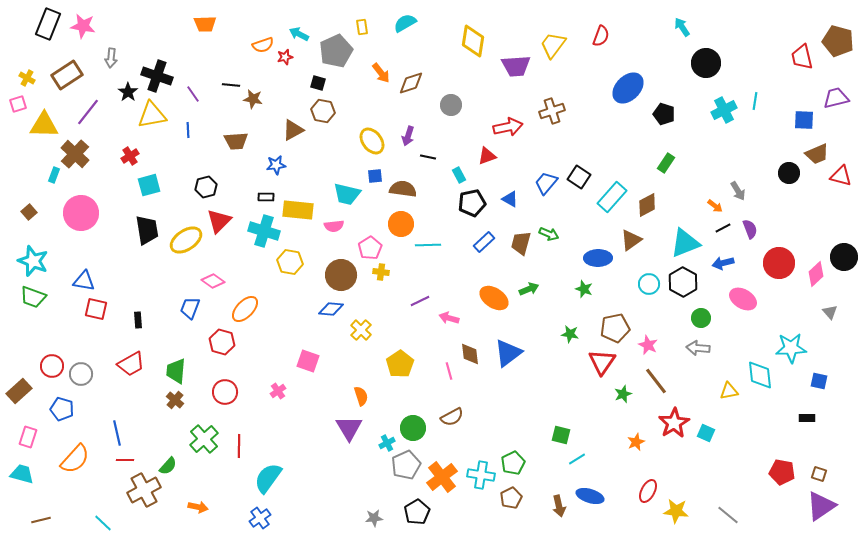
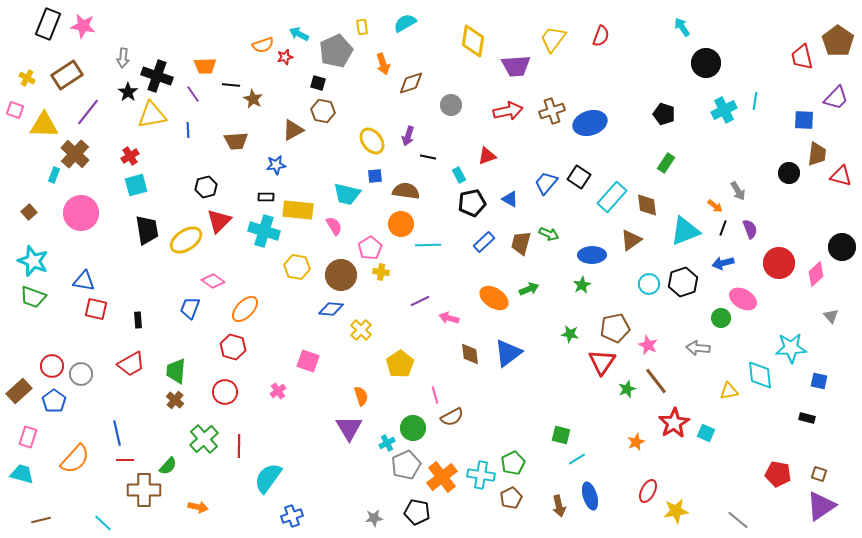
orange trapezoid at (205, 24): moved 42 px down
brown pentagon at (838, 41): rotated 20 degrees clockwise
yellow trapezoid at (553, 45): moved 6 px up
gray arrow at (111, 58): moved 12 px right
orange arrow at (381, 73): moved 2 px right, 9 px up; rotated 20 degrees clockwise
blue ellipse at (628, 88): moved 38 px left, 35 px down; rotated 28 degrees clockwise
purple trapezoid at (836, 98): rotated 148 degrees clockwise
brown star at (253, 99): rotated 18 degrees clockwise
pink square at (18, 104): moved 3 px left, 6 px down; rotated 36 degrees clockwise
red arrow at (508, 127): moved 16 px up
brown trapezoid at (817, 154): rotated 60 degrees counterclockwise
cyan square at (149, 185): moved 13 px left
brown semicircle at (403, 189): moved 3 px right, 2 px down
brown diamond at (647, 205): rotated 70 degrees counterclockwise
pink semicircle at (334, 226): rotated 114 degrees counterclockwise
black line at (723, 228): rotated 42 degrees counterclockwise
cyan triangle at (685, 243): moved 12 px up
black circle at (844, 257): moved 2 px left, 10 px up
blue ellipse at (598, 258): moved 6 px left, 3 px up
yellow hexagon at (290, 262): moved 7 px right, 5 px down
black hexagon at (683, 282): rotated 12 degrees clockwise
green star at (584, 289): moved 2 px left, 4 px up; rotated 24 degrees clockwise
gray triangle at (830, 312): moved 1 px right, 4 px down
green circle at (701, 318): moved 20 px right
red hexagon at (222, 342): moved 11 px right, 5 px down
pink line at (449, 371): moved 14 px left, 24 px down
green star at (623, 394): moved 4 px right, 5 px up
blue pentagon at (62, 409): moved 8 px left, 8 px up; rotated 20 degrees clockwise
black rectangle at (807, 418): rotated 14 degrees clockwise
red pentagon at (782, 472): moved 4 px left, 2 px down
brown cross at (144, 490): rotated 28 degrees clockwise
blue ellipse at (590, 496): rotated 56 degrees clockwise
yellow star at (676, 511): rotated 15 degrees counterclockwise
black pentagon at (417, 512): rotated 30 degrees counterclockwise
gray line at (728, 515): moved 10 px right, 5 px down
blue cross at (260, 518): moved 32 px right, 2 px up; rotated 15 degrees clockwise
